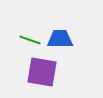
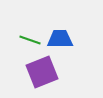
purple square: rotated 32 degrees counterclockwise
